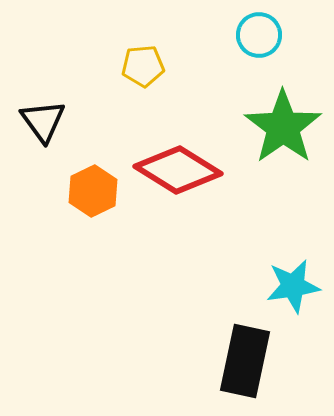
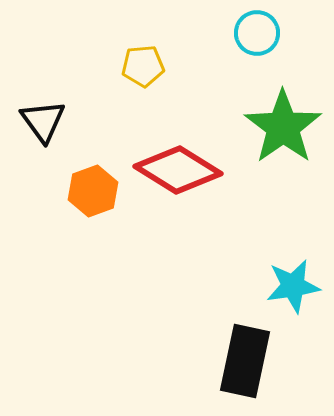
cyan circle: moved 2 px left, 2 px up
orange hexagon: rotated 6 degrees clockwise
